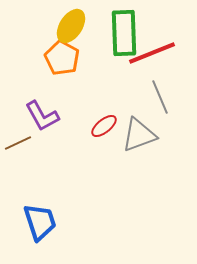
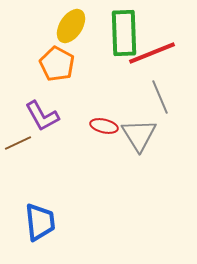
orange pentagon: moved 5 px left, 6 px down
red ellipse: rotated 52 degrees clockwise
gray triangle: rotated 42 degrees counterclockwise
blue trapezoid: rotated 12 degrees clockwise
